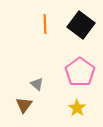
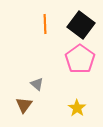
pink pentagon: moved 13 px up
